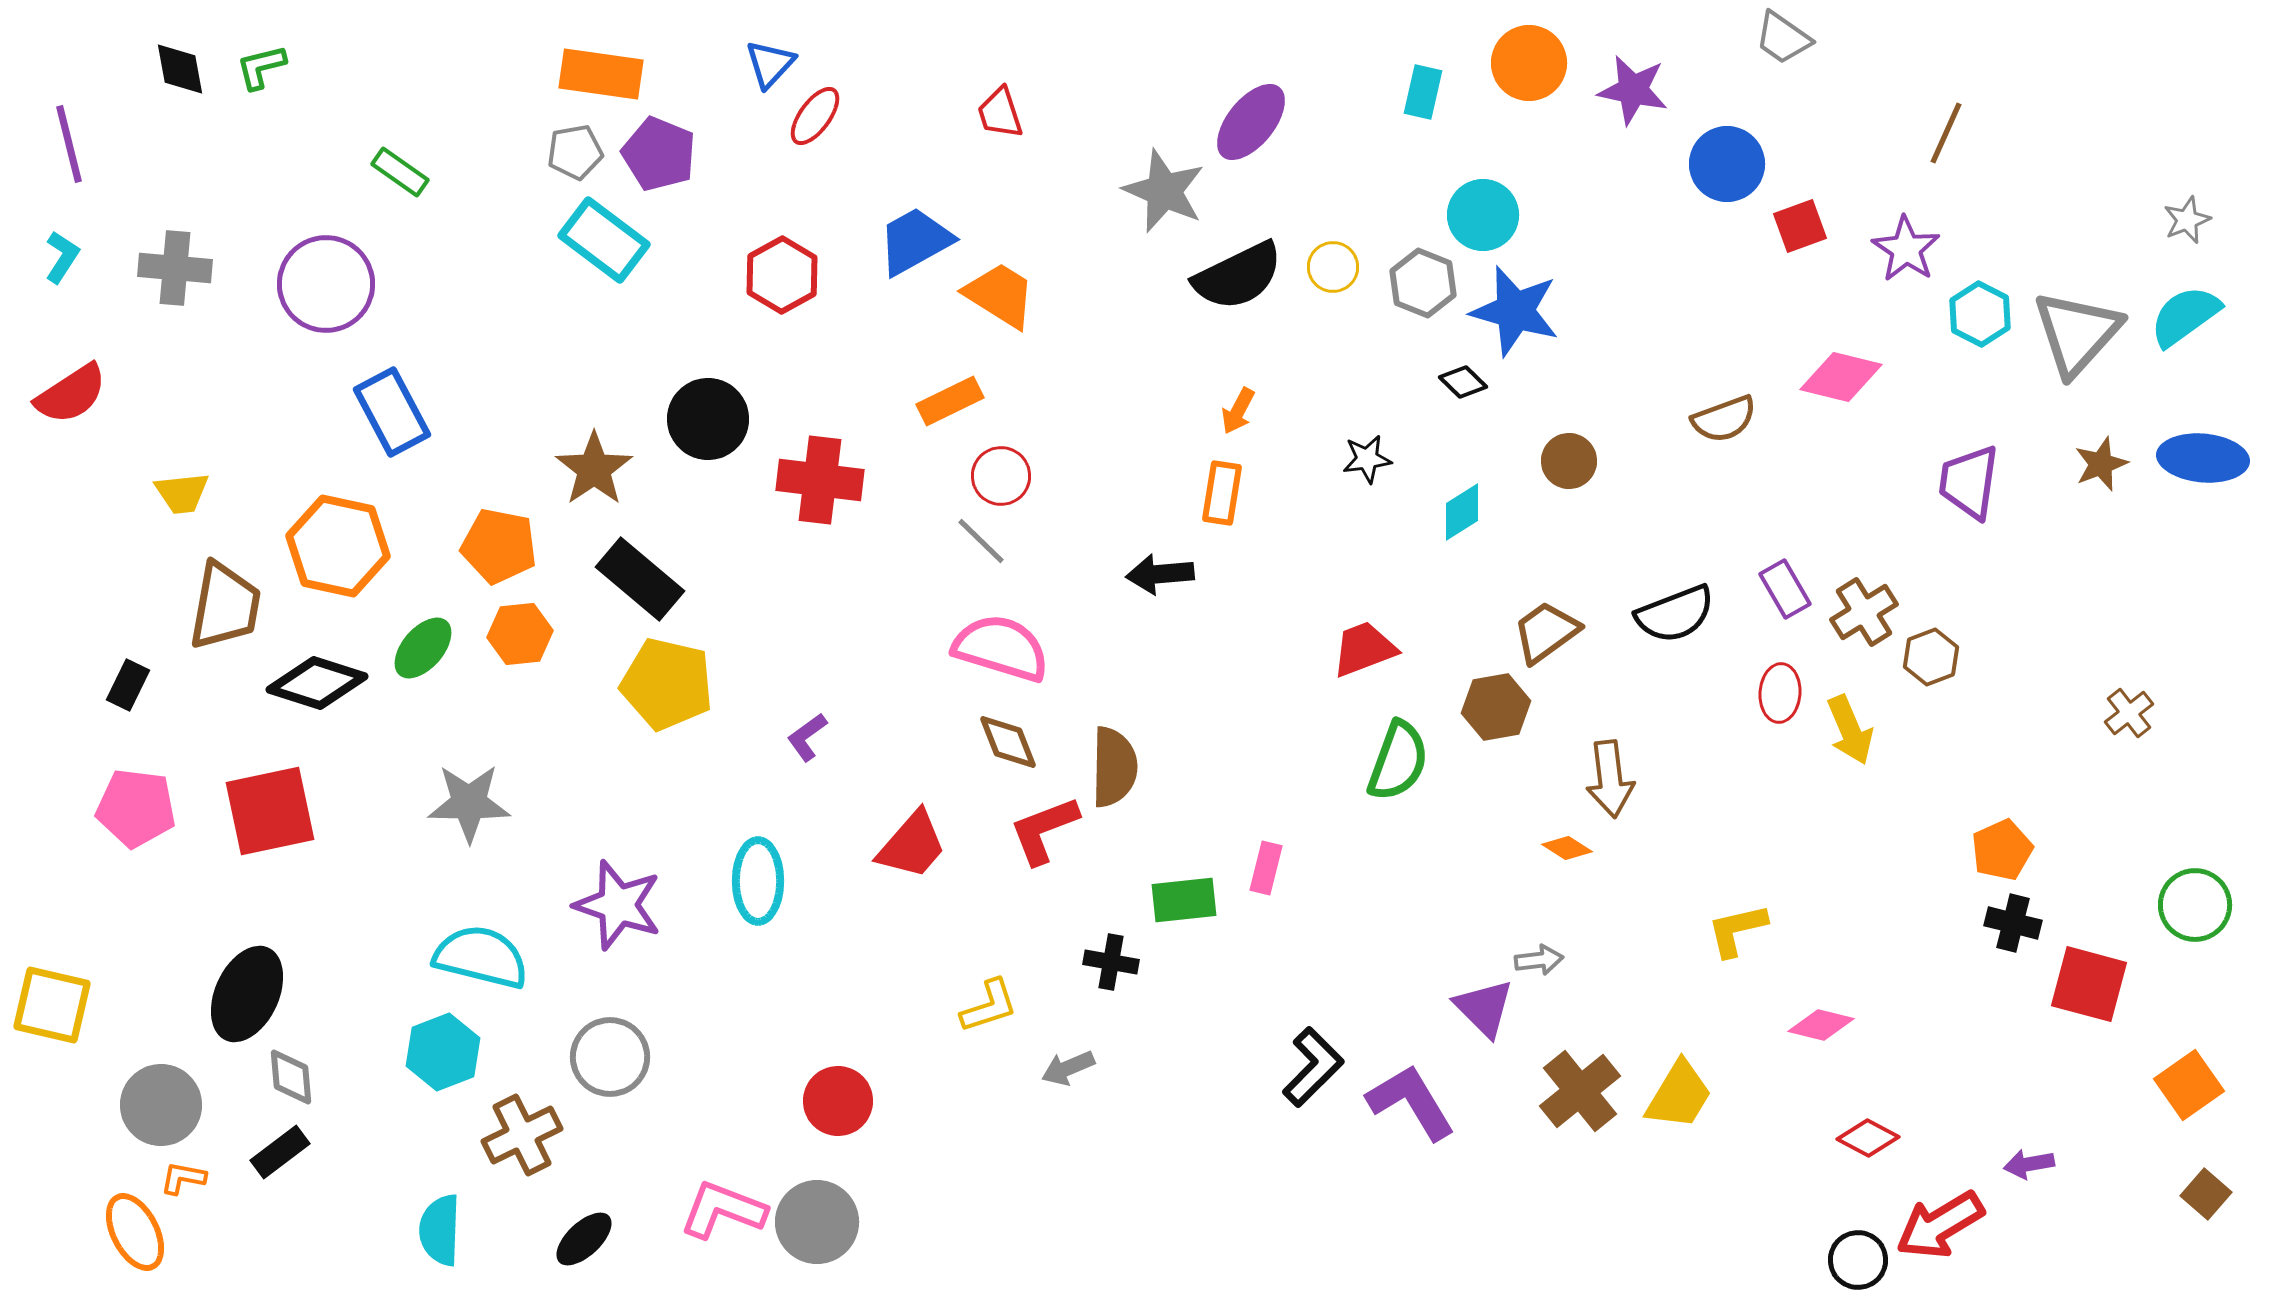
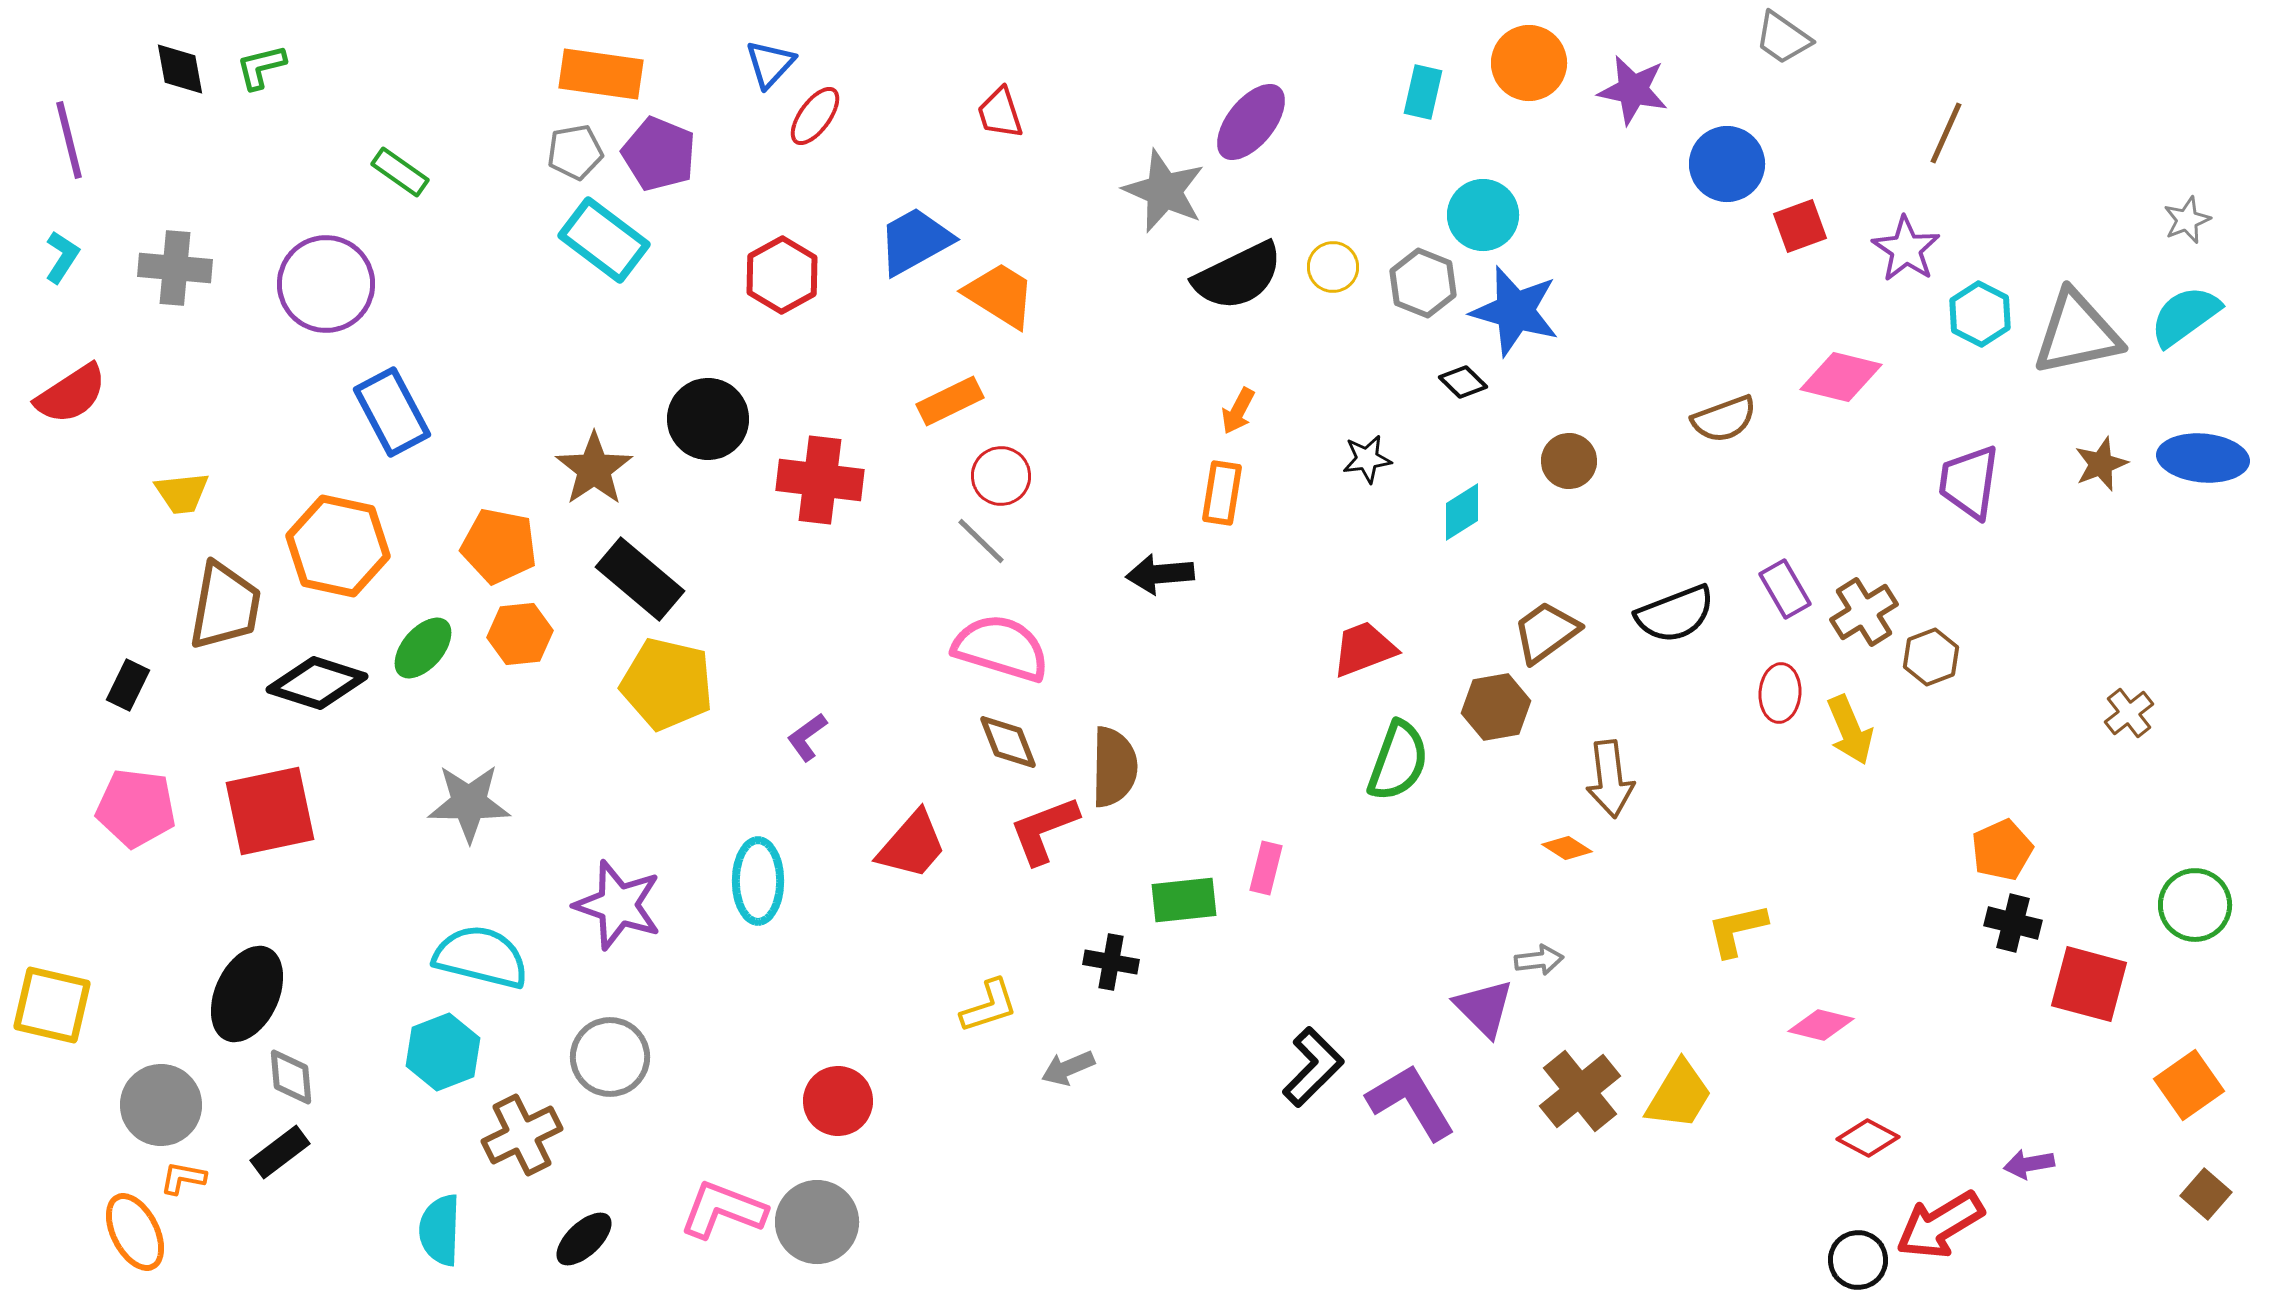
purple line at (69, 144): moved 4 px up
gray triangle at (2077, 333): rotated 36 degrees clockwise
